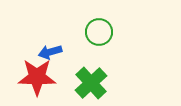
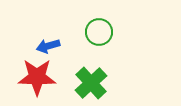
blue arrow: moved 2 px left, 6 px up
